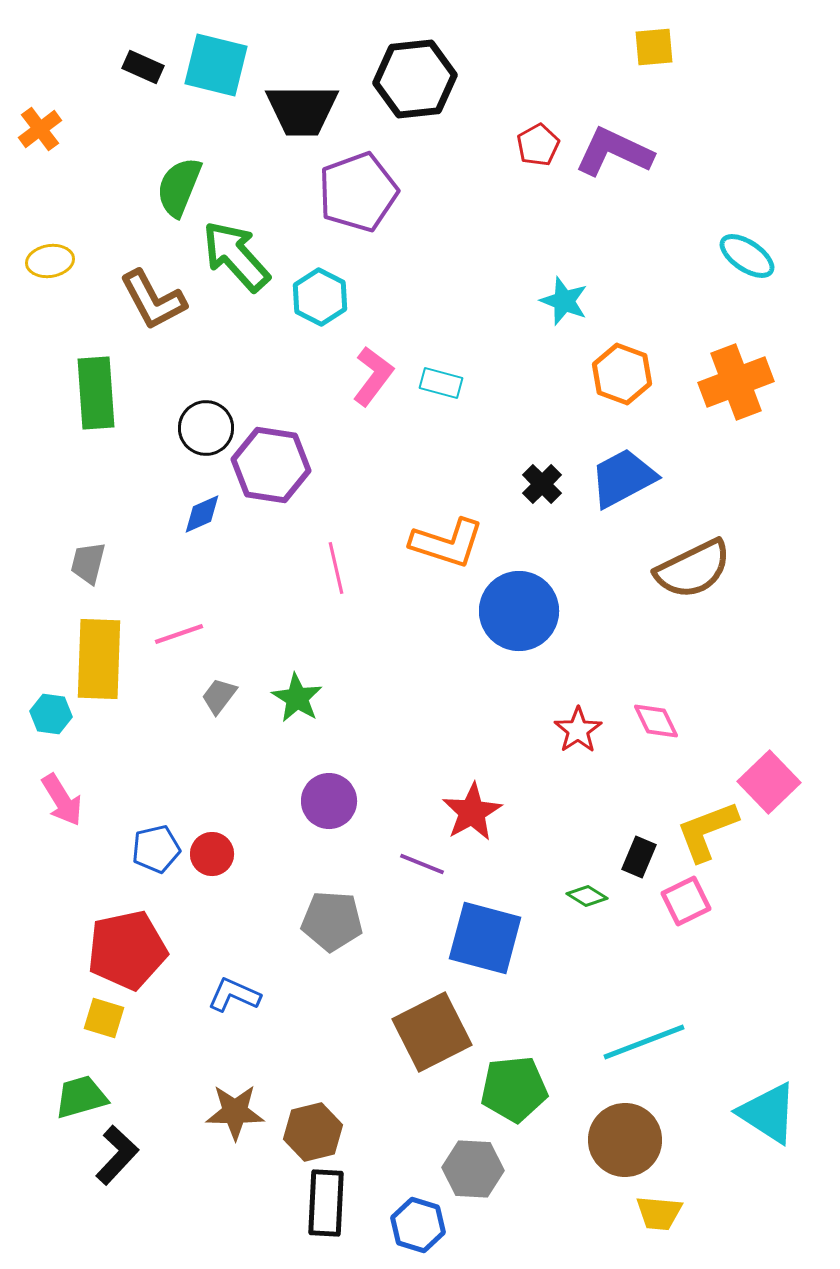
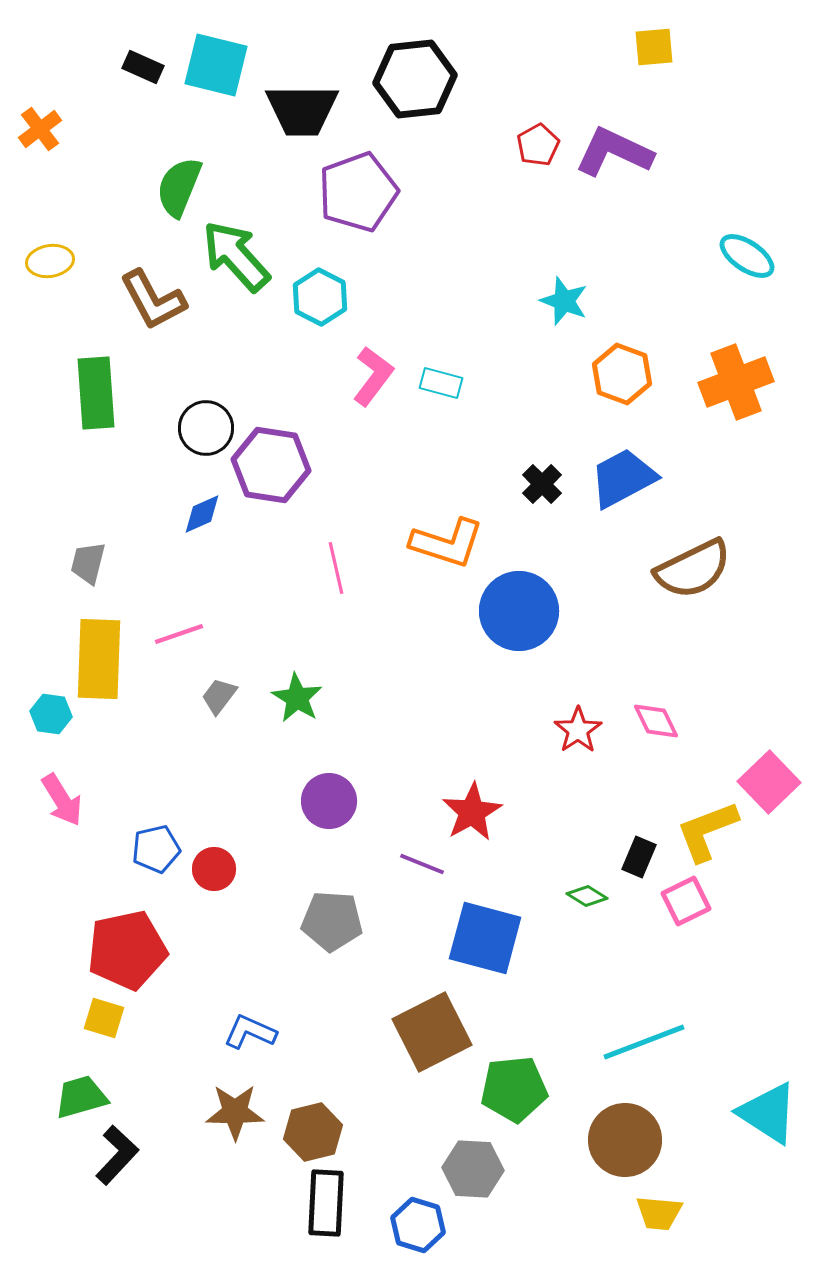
red circle at (212, 854): moved 2 px right, 15 px down
blue L-shape at (234, 995): moved 16 px right, 37 px down
